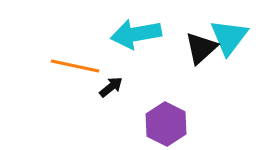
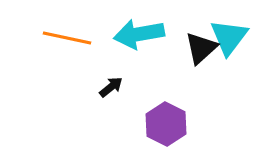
cyan arrow: moved 3 px right
orange line: moved 8 px left, 28 px up
